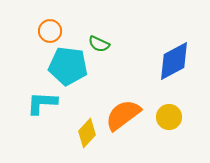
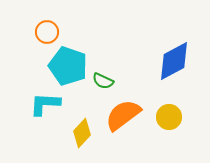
orange circle: moved 3 px left, 1 px down
green semicircle: moved 4 px right, 37 px down
cyan pentagon: rotated 12 degrees clockwise
cyan L-shape: moved 3 px right, 1 px down
yellow diamond: moved 5 px left
